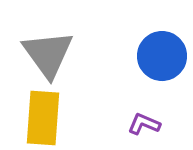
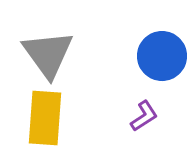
yellow rectangle: moved 2 px right
purple L-shape: moved 8 px up; rotated 124 degrees clockwise
